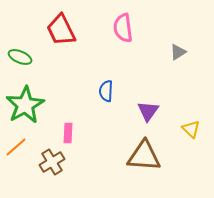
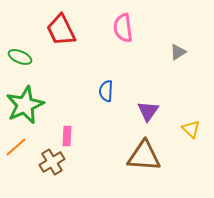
green star: rotated 6 degrees clockwise
pink rectangle: moved 1 px left, 3 px down
